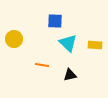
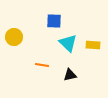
blue square: moved 1 px left
yellow circle: moved 2 px up
yellow rectangle: moved 2 px left
